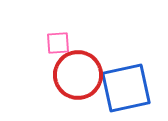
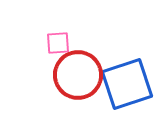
blue square: moved 1 px right, 4 px up; rotated 6 degrees counterclockwise
